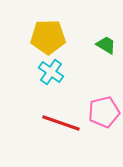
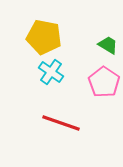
yellow pentagon: moved 4 px left; rotated 12 degrees clockwise
green trapezoid: moved 2 px right
pink pentagon: moved 30 px up; rotated 24 degrees counterclockwise
